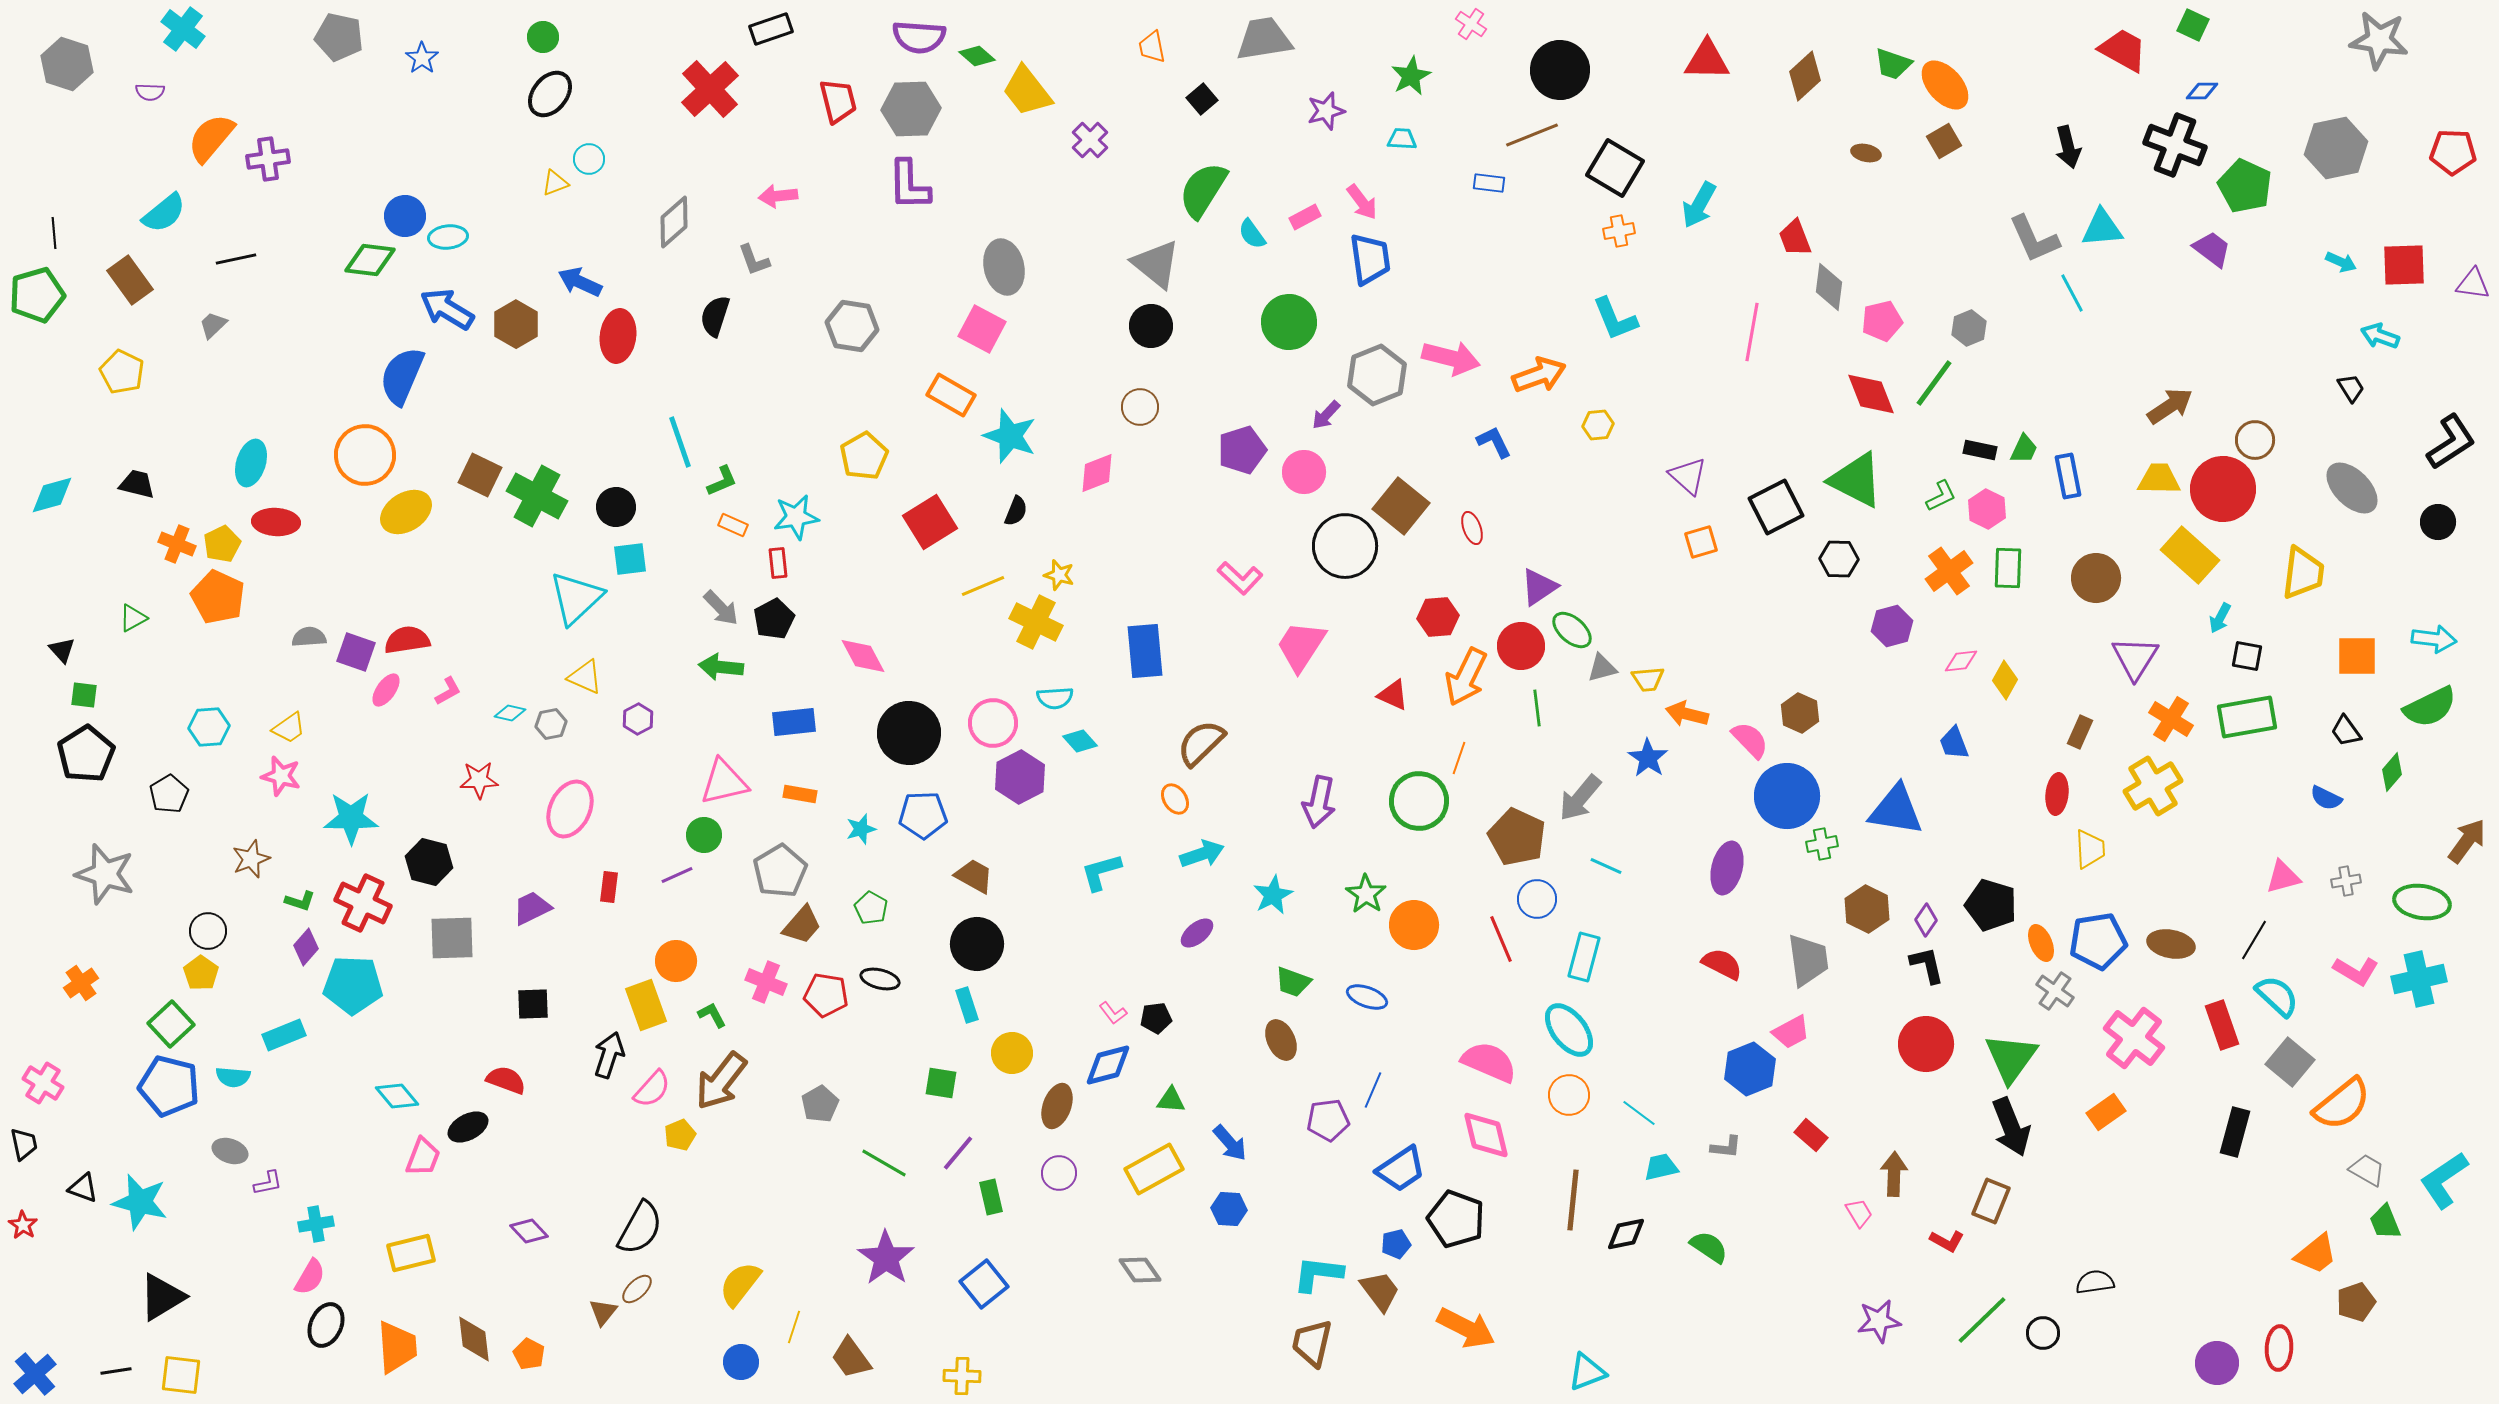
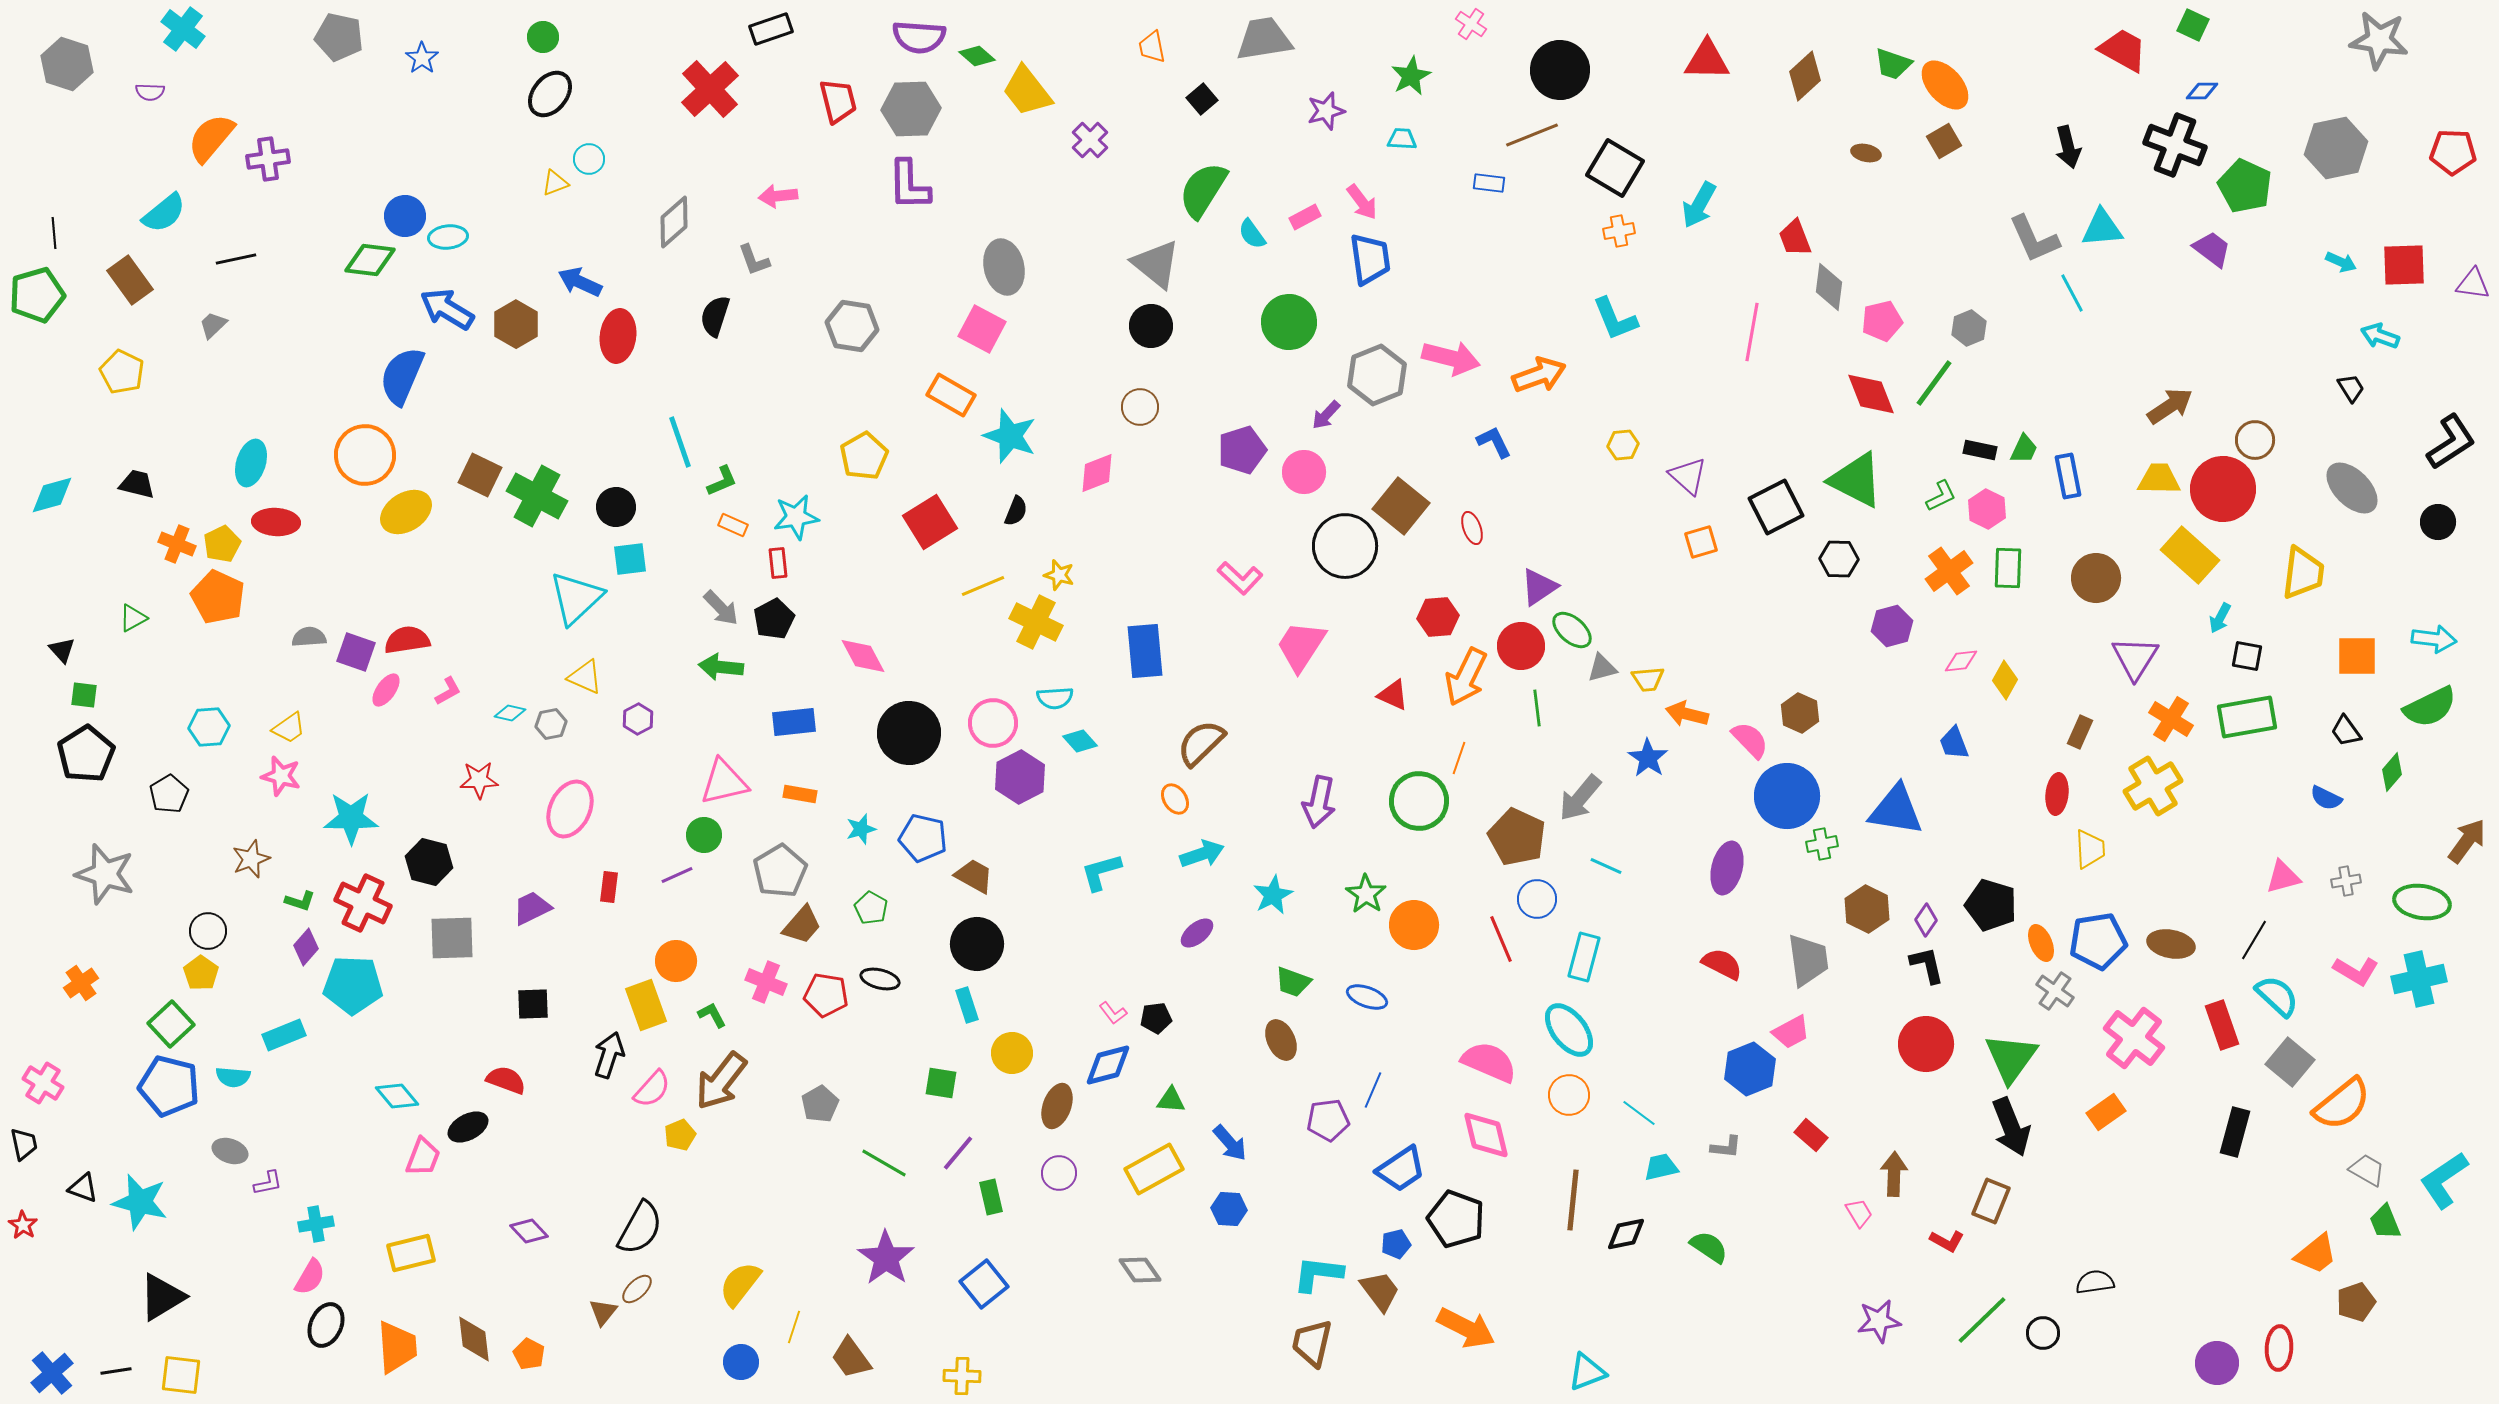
yellow hexagon at (1598, 425): moved 25 px right, 20 px down
blue pentagon at (923, 815): moved 23 px down; rotated 15 degrees clockwise
blue cross at (35, 1374): moved 17 px right, 1 px up
